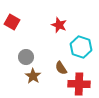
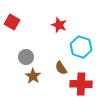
red cross: moved 2 px right
